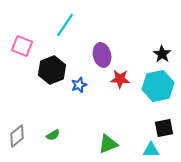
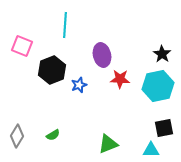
cyan line: rotated 30 degrees counterclockwise
gray diamond: rotated 20 degrees counterclockwise
